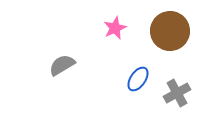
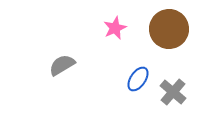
brown circle: moved 1 px left, 2 px up
gray cross: moved 4 px left, 1 px up; rotated 20 degrees counterclockwise
